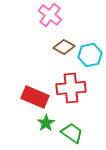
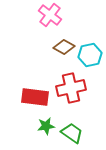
red cross: rotated 8 degrees counterclockwise
red rectangle: rotated 16 degrees counterclockwise
green star: moved 3 px down; rotated 24 degrees clockwise
